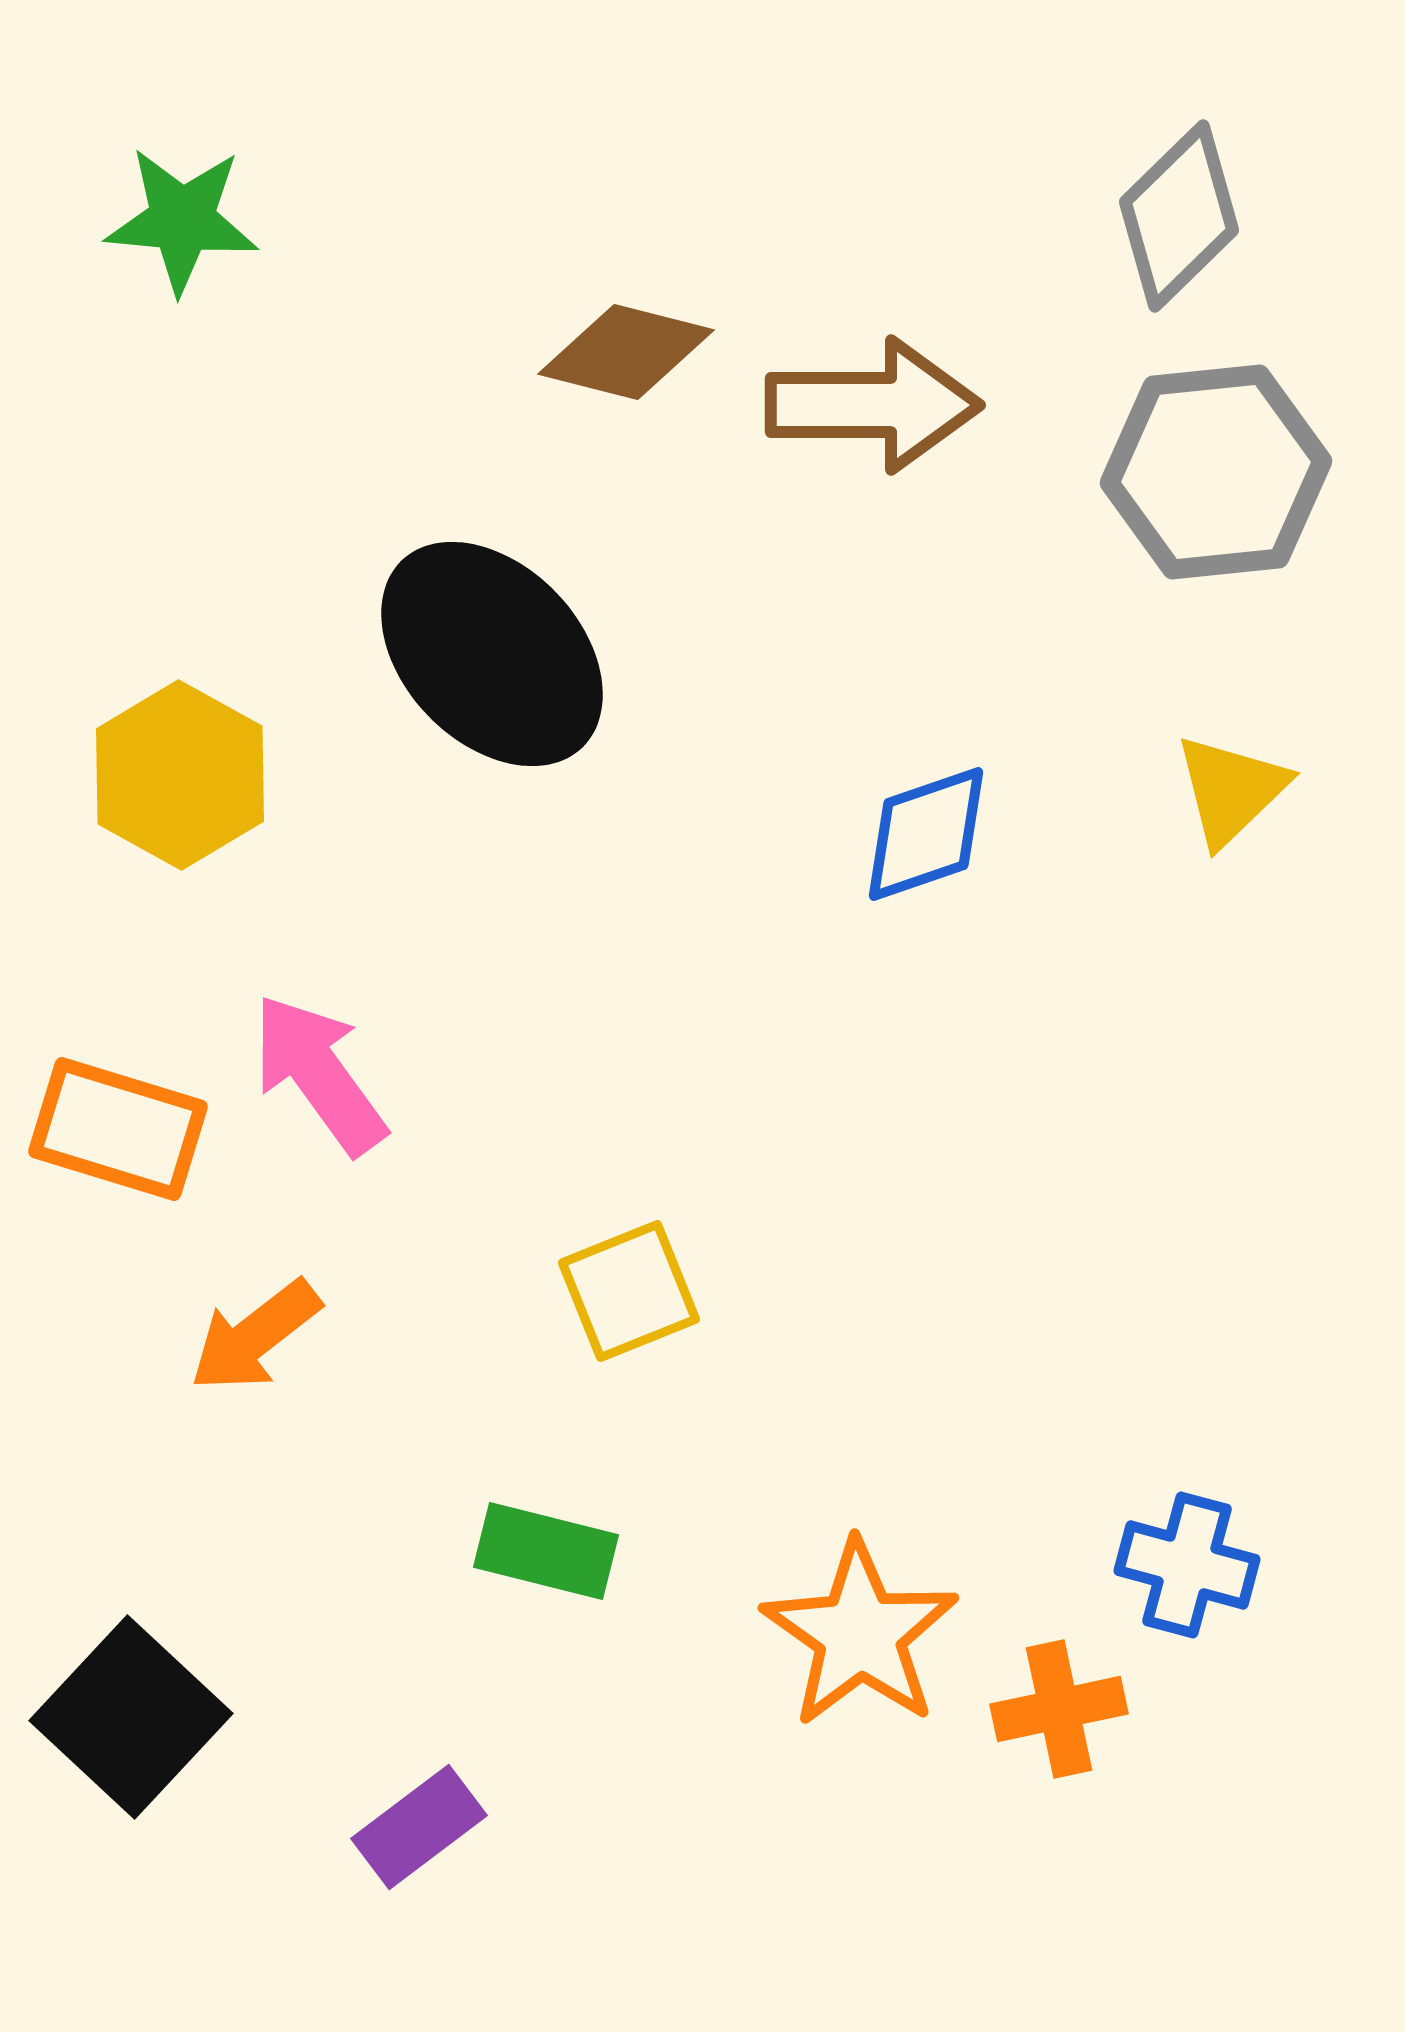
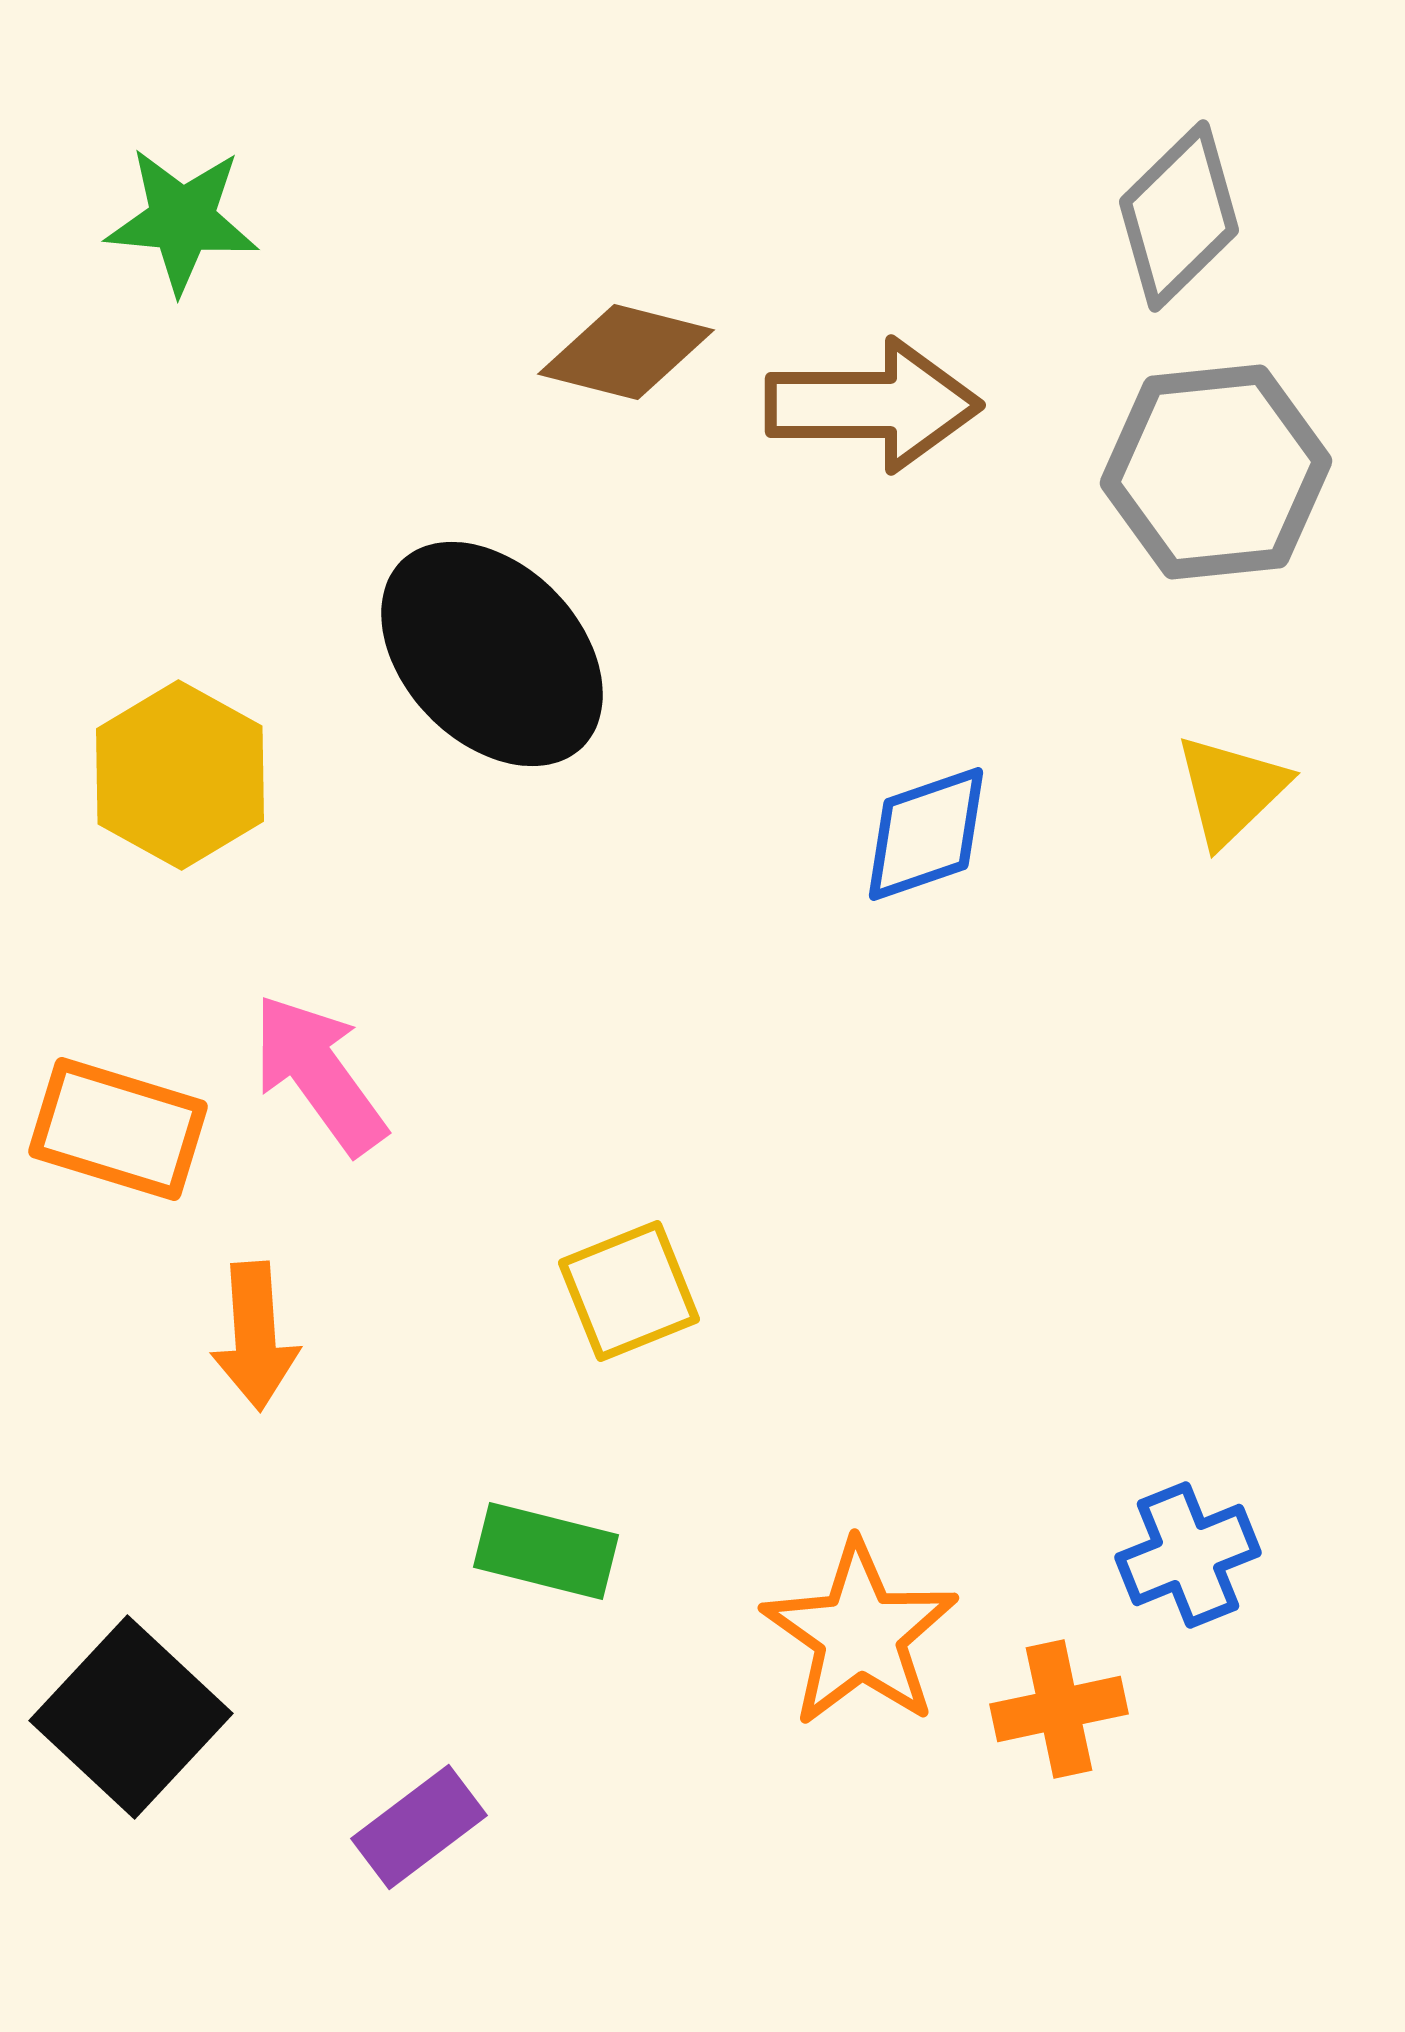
orange arrow: rotated 56 degrees counterclockwise
blue cross: moved 1 px right, 10 px up; rotated 37 degrees counterclockwise
